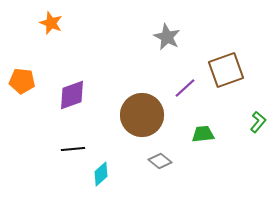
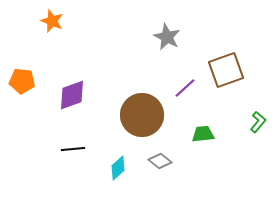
orange star: moved 1 px right, 2 px up
cyan diamond: moved 17 px right, 6 px up
